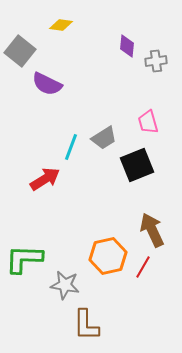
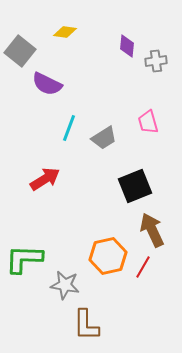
yellow diamond: moved 4 px right, 7 px down
cyan line: moved 2 px left, 19 px up
black square: moved 2 px left, 21 px down
